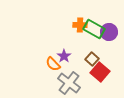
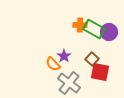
red square: rotated 30 degrees counterclockwise
